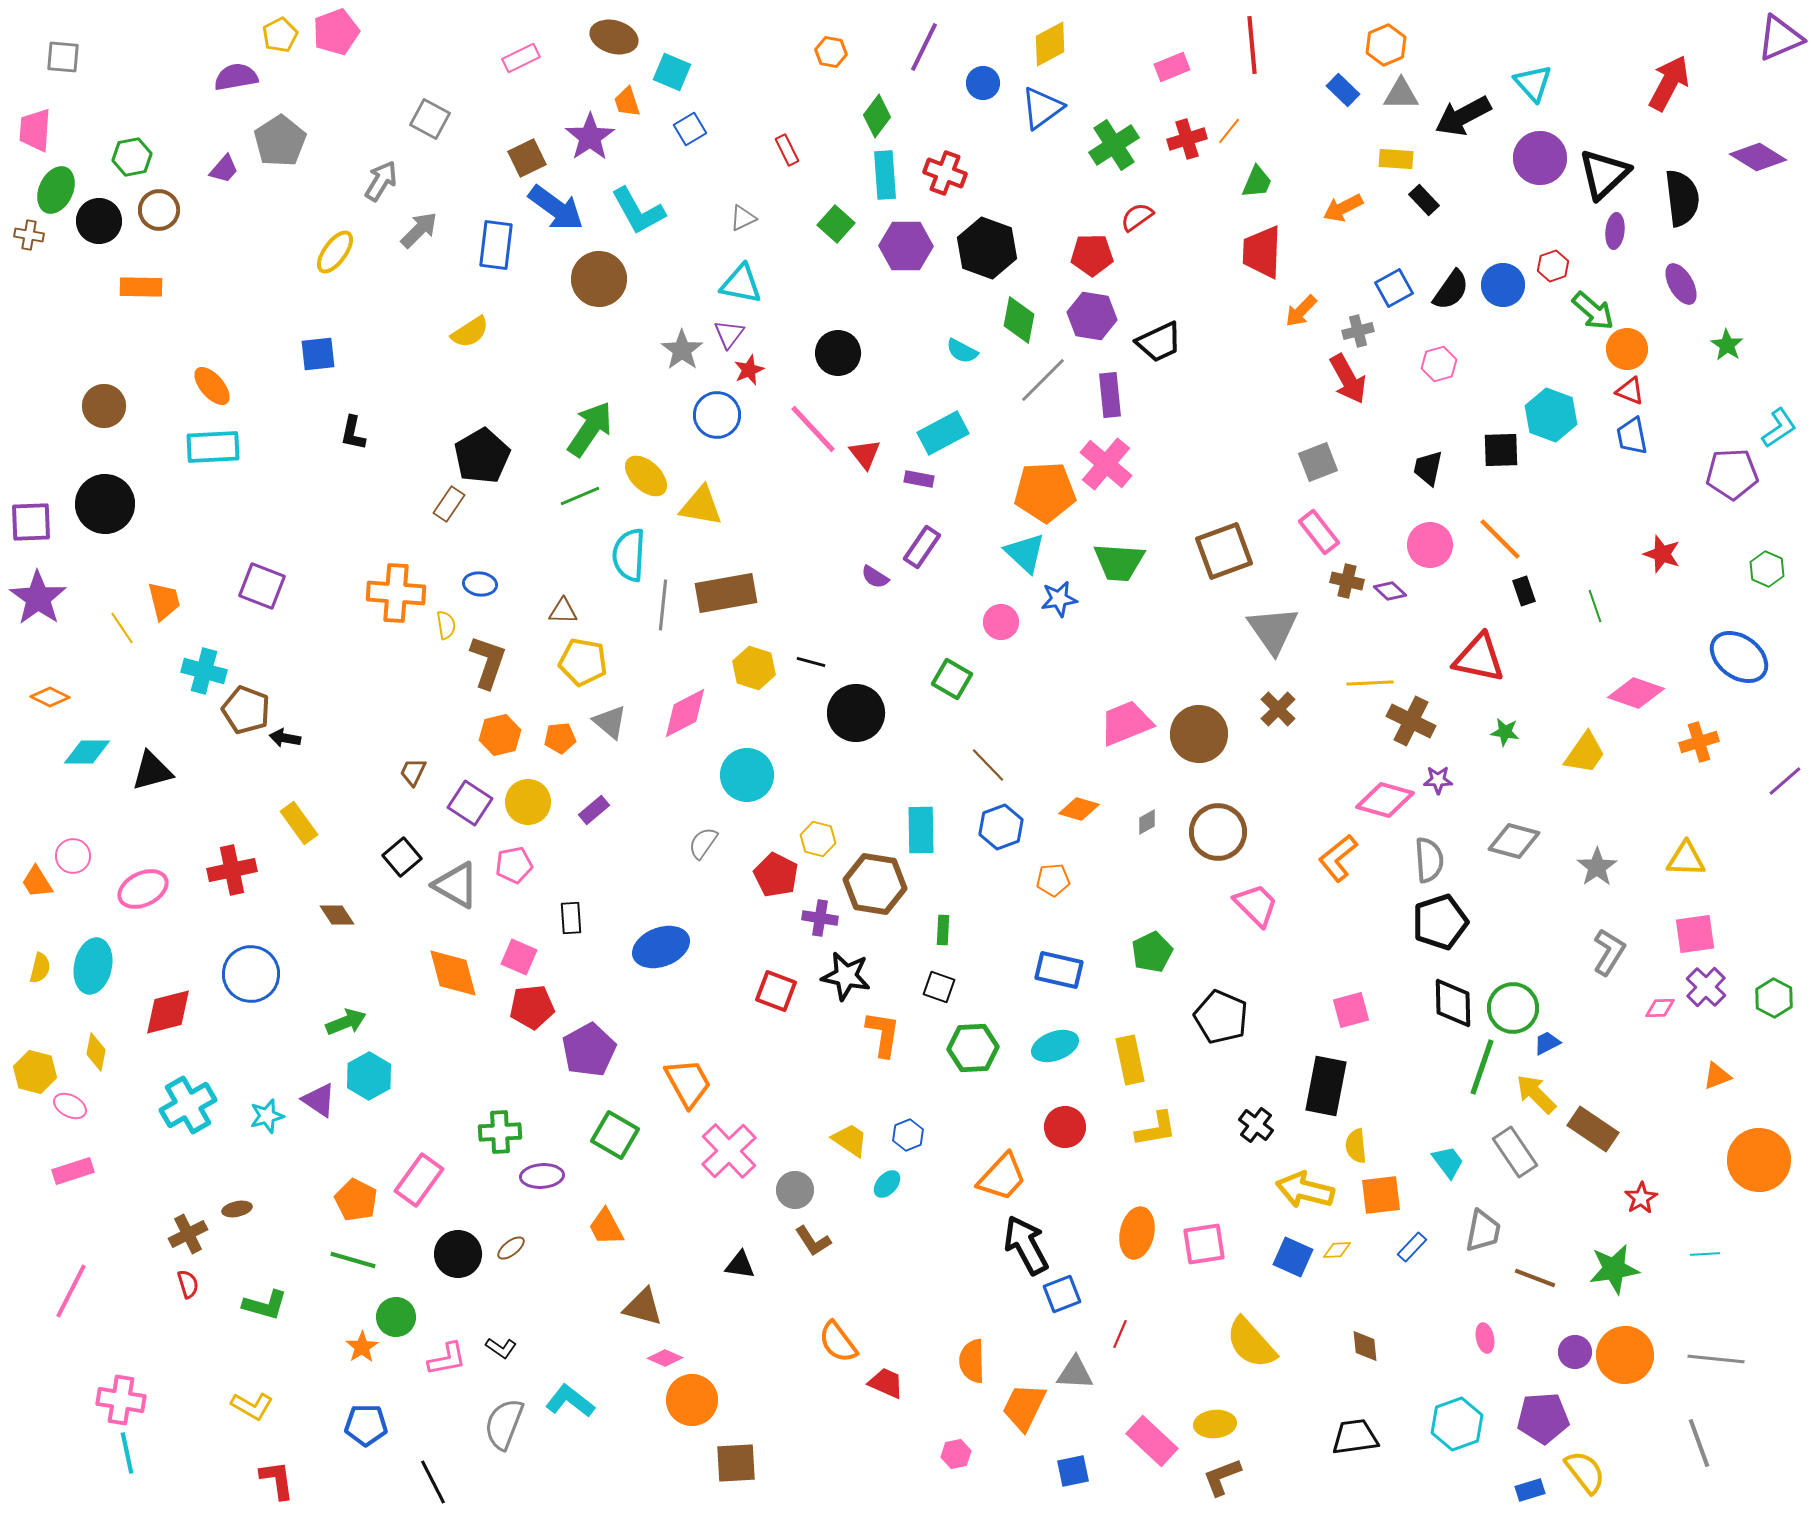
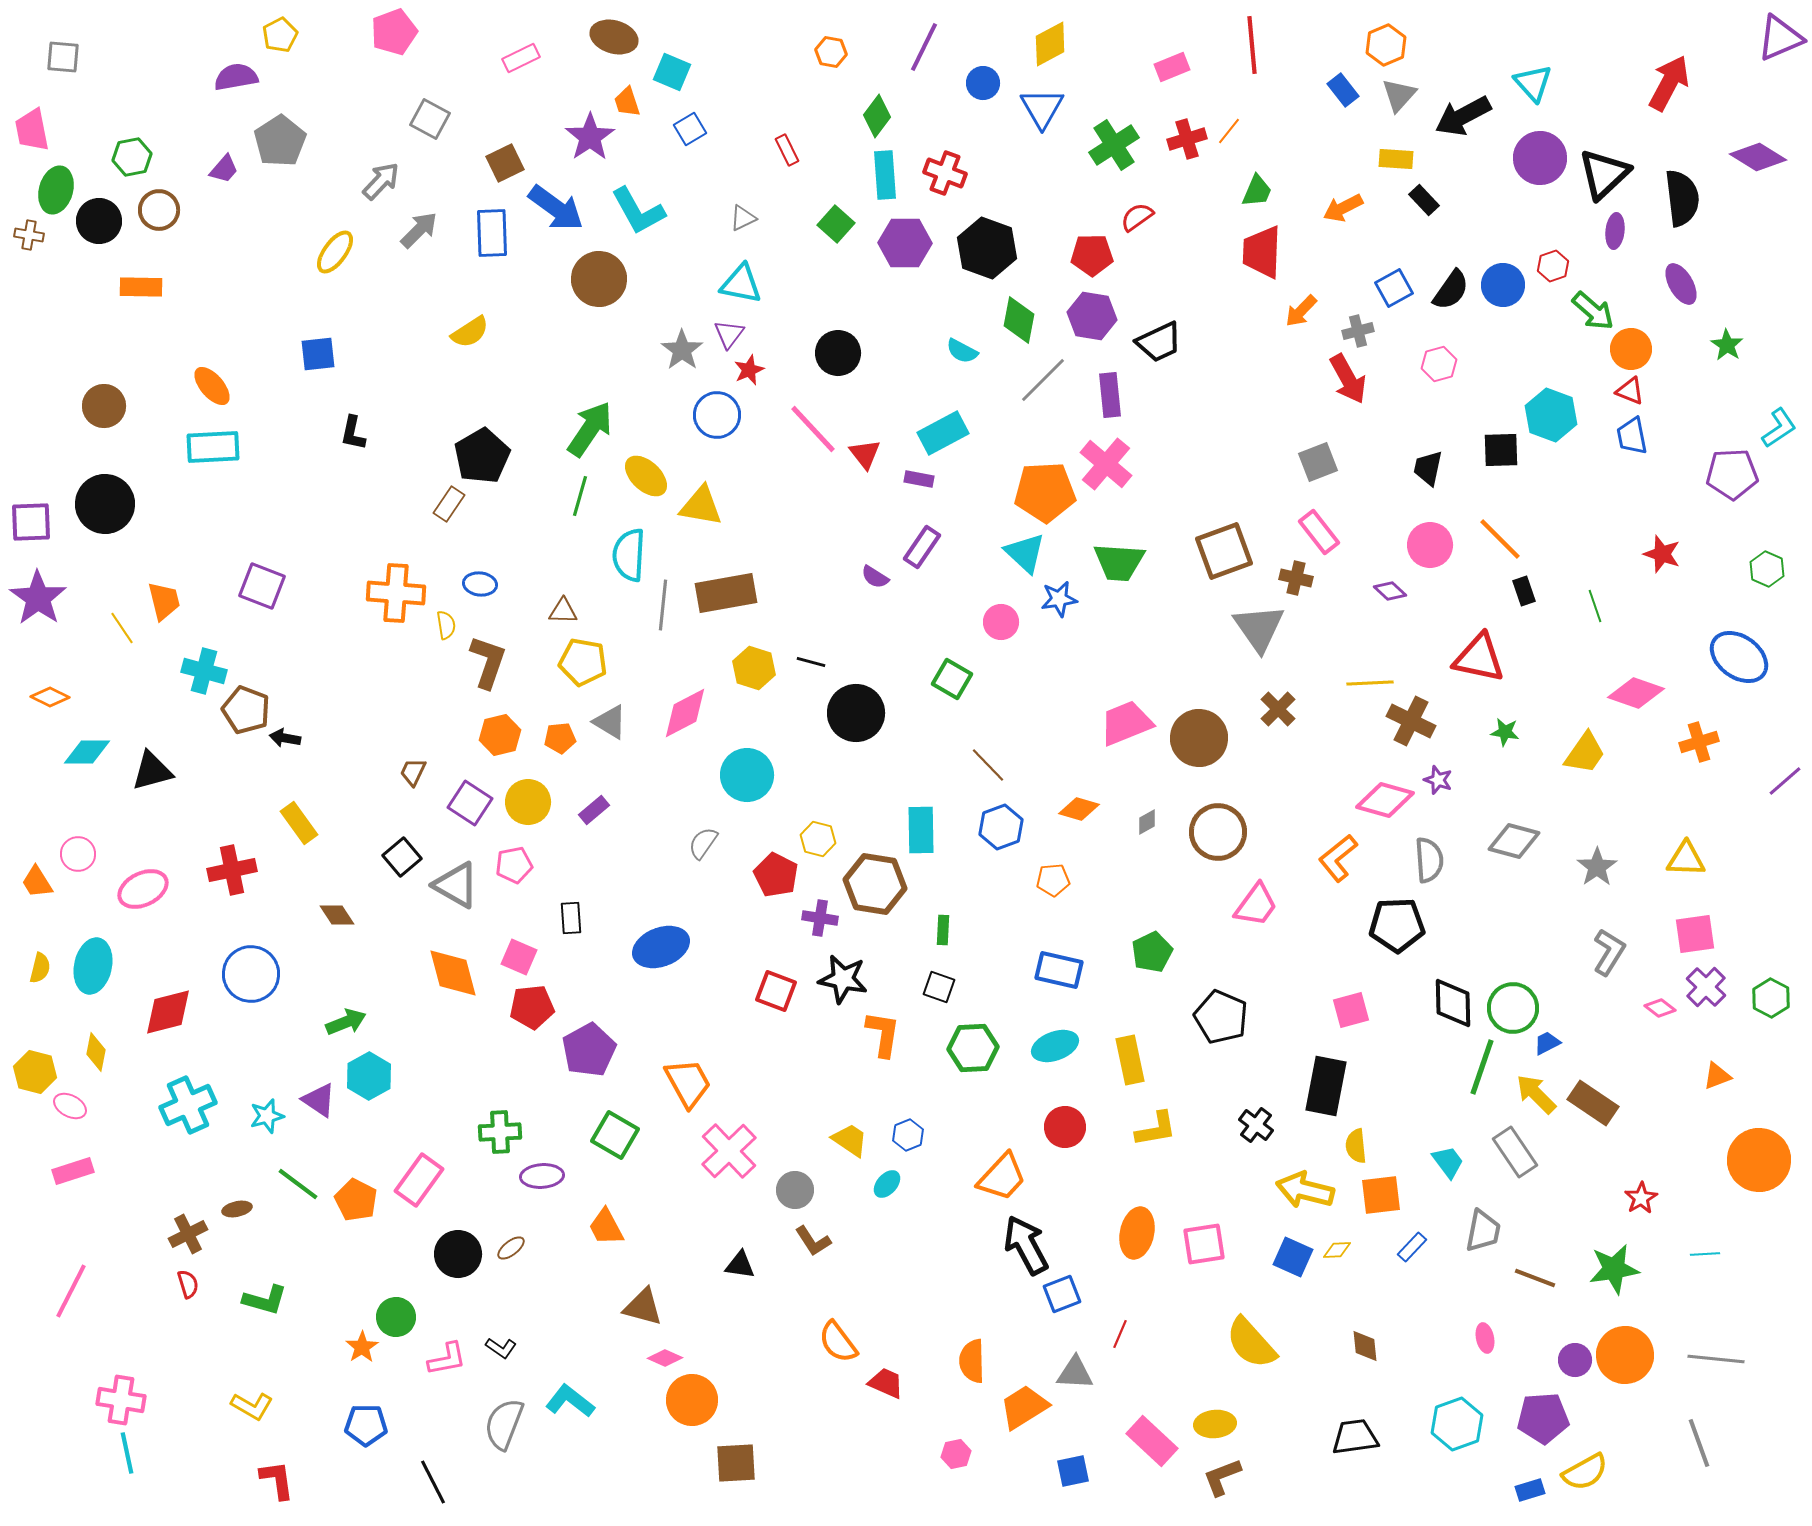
pink pentagon at (336, 32): moved 58 px right
blue rectangle at (1343, 90): rotated 8 degrees clockwise
gray triangle at (1401, 94): moved 2 px left, 1 px down; rotated 48 degrees counterclockwise
blue triangle at (1042, 108): rotated 24 degrees counterclockwise
pink trapezoid at (35, 130): moved 3 px left; rotated 15 degrees counterclockwise
brown square at (527, 158): moved 22 px left, 5 px down
gray arrow at (381, 181): rotated 12 degrees clockwise
green trapezoid at (1257, 182): moved 9 px down
green ellipse at (56, 190): rotated 9 degrees counterclockwise
blue rectangle at (496, 245): moved 4 px left, 12 px up; rotated 9 degrees counterclockwise
purple hexagon at (906, 246): moved 1 px left, 3 px up
orange circle at (1627, 349): moved 4 px right
green line at (580, 496): rotated 51 degrees counterclockwise
brown cross at (1347, 581): moved 51 px left, 3 px up
gray triangle at (1273, 630): moved 14 px left, 2 px up
gray triangle at (610, 722): rotated 9 degrees counterclockwise
brown circle at (1199, 734): moved 4 px down
purple star at (1438, 780): rotated 20 degrees clockwise
pink circle at (73, 856): moved 5 px right, 2 px up
pink trapezoid at (1256, 905): rotated 81 degrees clockwise
black pentagon at (1440, 922): moved 43 px left, 3 px down; rotated 16 degrees clockwise
black star at (846, 976): moved 3 px left, 3 px down
green hexagon at (1774, 998): moved 3 px left
pink diamond at (1660, 1008): rotated 40 degrees clockwise
cyan cross at (188, 1105): rotated 6 degrees clockwise
brown rectangle at (1593, 1129): moved 26 px up
green line at (353, 1260): moved 55 px left, 76 px up; rotated 21 degrees clockwise
green L-shape at (265, 1305): moved 5 px up
purple circle at (1575, 1352): moved 8 px down
orange trapezoid at (1024, 1407): rotated 32 degrees clockwise
yellow semicircle at (1585, 1472): rotated 99 degrees clockwise
